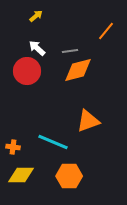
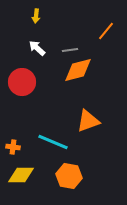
yellow arrow: rotated 136 degrees clockwise
gray line: moved 1 px up
red circle: moved 5 px left, 11 px down
orange hexagon: rotated 10 degrees clockwise
